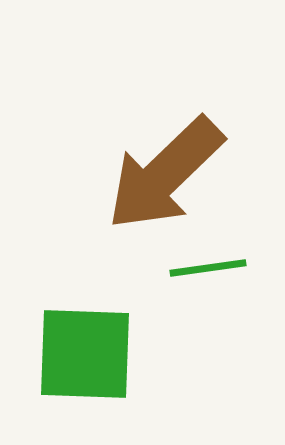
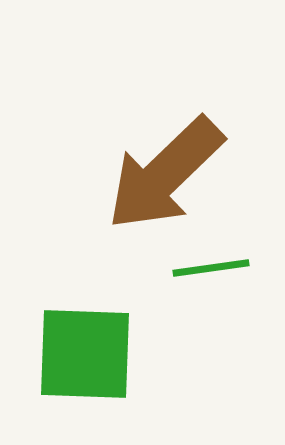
green line: moved 3 px right
